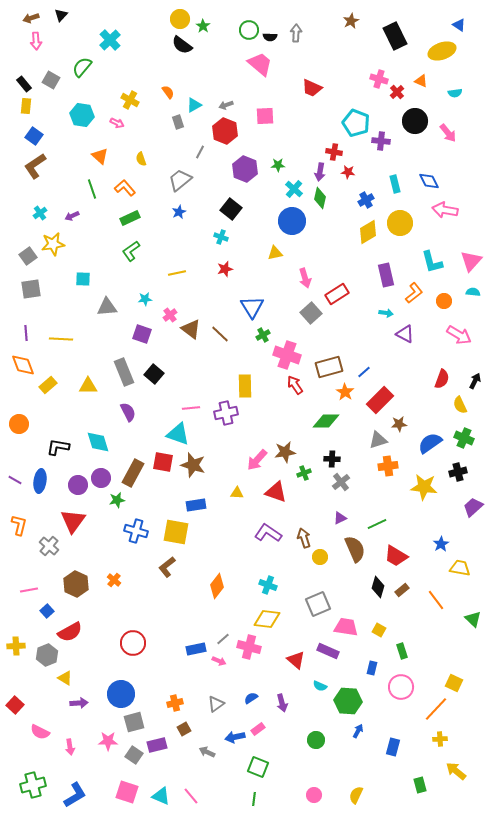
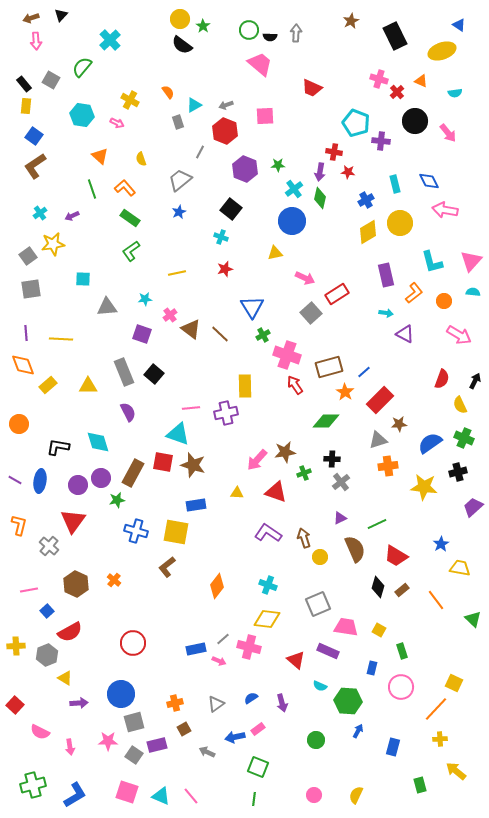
cyan cross at (294, 189): rotated 12 degrees clockwise
green rectangle at (130, 218): rotated 60 degrees clockwise
pink arrow at (305, 278): rotated 48 degrees counterclockwise
